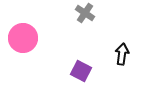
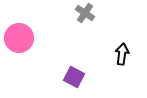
pink circle: moved 4 px left
purple square: moved 7 px left, 6 px down
